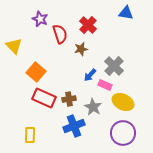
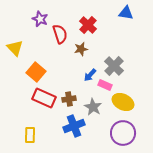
yellow triangle: moved 1 px right, 2 px down
